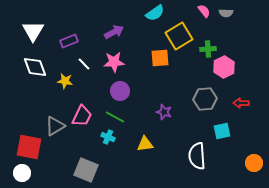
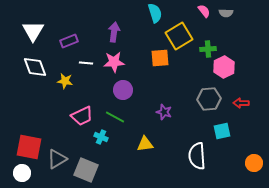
cyan semicircle: rotated 72 degrees counterclockwise
purple arrow: rotated 54 degrees counterclockwise
white line: moved 2 px right, 1 px up; rotated 40 degrees counterclockwise
purple circle: moved 3 px right, 1 px up
gray hexagon: moved 4 px right
pink trapezoid: rotated 40 degrees clockwise
gray triangle: moved 2 px right, 33 px down
cyan cross: moved 7 px left
